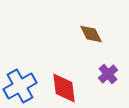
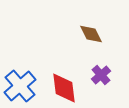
purple cross: moved 7 px left, 1 px down
blue cross: rotated 12 degrees counterclockwise
